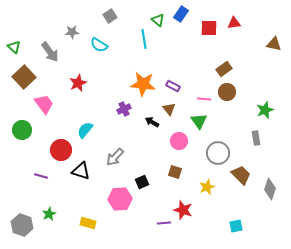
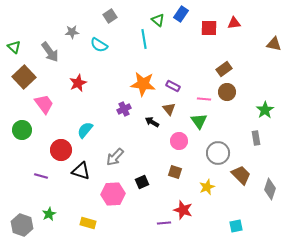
green star at (265, 110): rotated 12 degrees counterclockwise
pink hexagon at (120, 199): moved 7 px left, 5 px up
